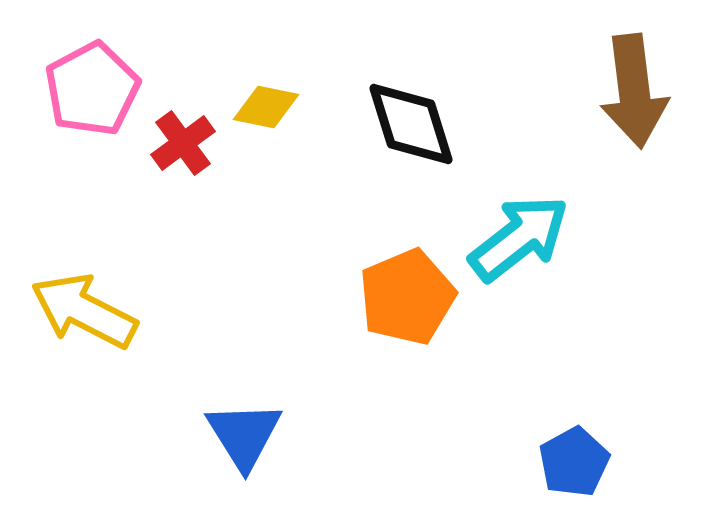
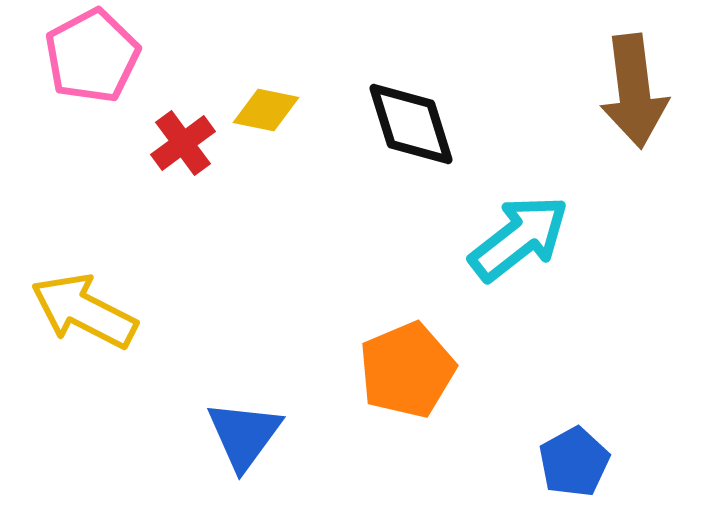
pink pentagon: moved 33 px up
yellow diamond: moved 3 px down
orange pentagon: moved 73 px down
blue triangle: rotated 8 degrees clockwise
